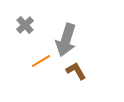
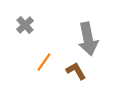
gray arrow: moved 22 px right, 1 px up; rotated 28 degrees counterclockwise
orange line: moved 3 px right, 1 px down; rotated 24 degrees counterclockwise
